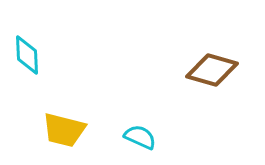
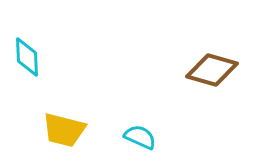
cyan diamond: moved 2 px down
